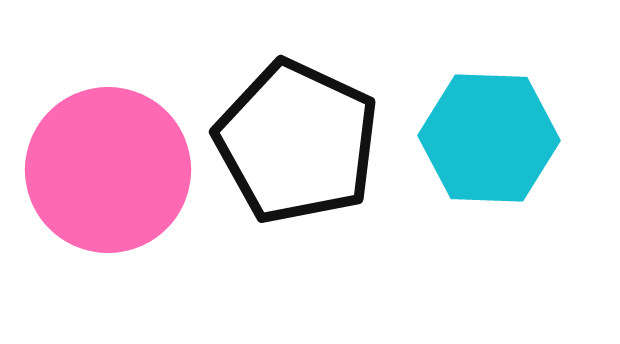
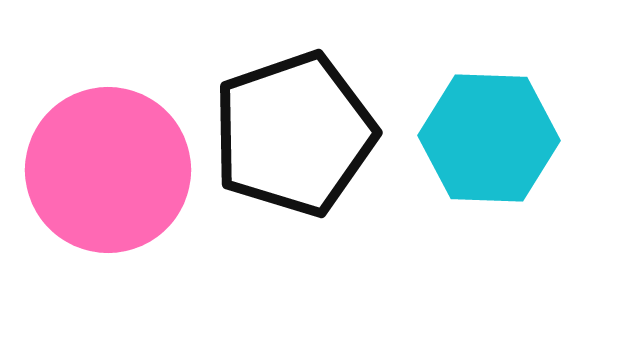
black pentagon: moved 3 px left, 8 px up; rotated 28 degrees clockwise
